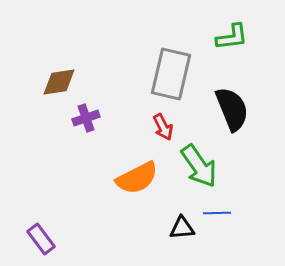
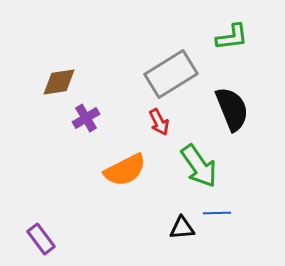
gray rectangle: rotated 45 degrees clockwise
purple cross: rotated 12 degrees counterclockwise
red arrow: moved 4 px left, 5 px up
orange semicircle: moved 12 px left, 8 px up
